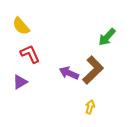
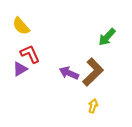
brown L-shape: moved 2 px down
purple triangle: moved 13 px up
yellow arrow: moved 3 px right, 1 px up
